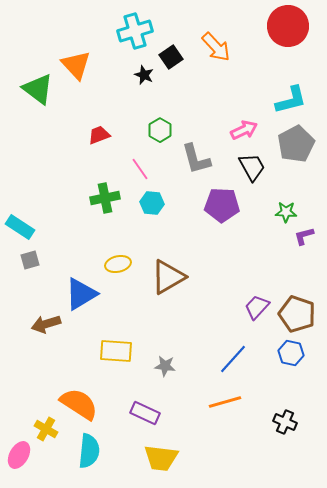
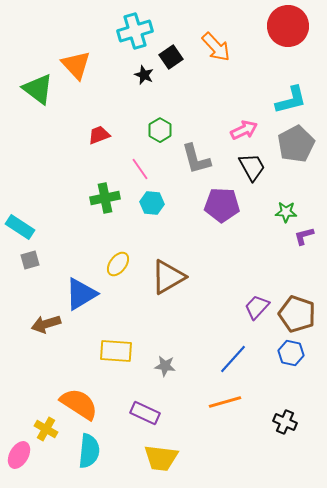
yellow ellipse: rotated 40 degrees counterclockwise
